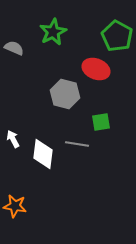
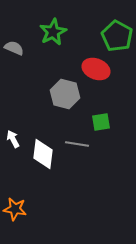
orange star: moved 3 px down
